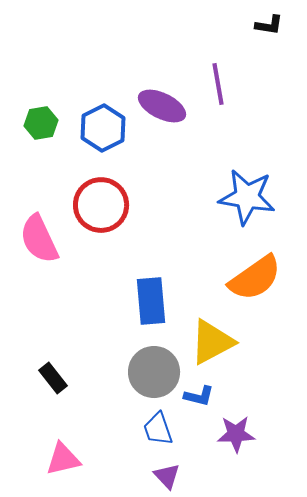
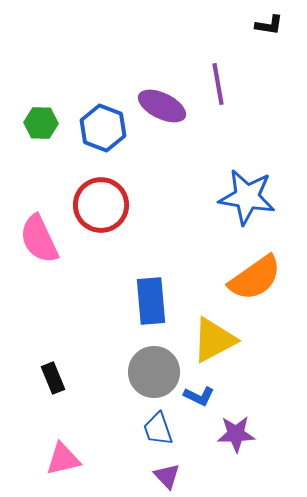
green hexagon: rotated 12 degrees clockwise
blue hexagon: rotated 12 degrees counterclockwise
yellow triangle: moved 2 px right, 2 px up
black rectangle: rotated 16 degrees clockwise
blue L-shape: rotated 12 degrees clockwise
